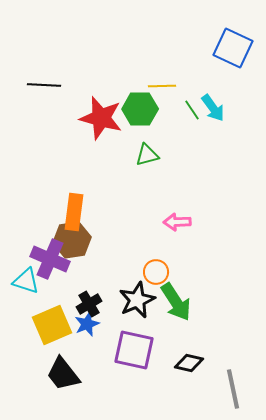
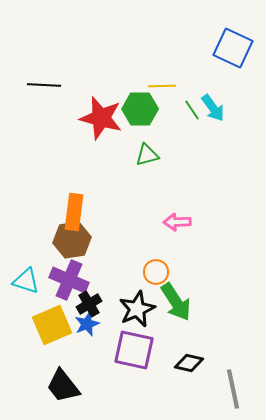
purple cross: moved 19 px right, 21 px down
black star: moved 9 px down
black trapezoid: moved 12 px down
